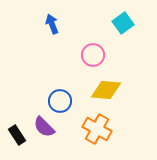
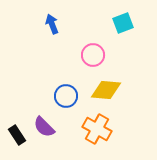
cyan square: rotated 15 degrees clockwise
blue circle: moved 6 px right, 5 px up
